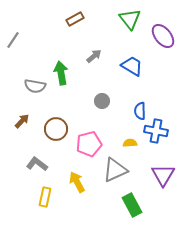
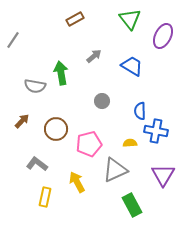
purple ellipse: rotated 65 degrees clockwise
